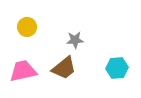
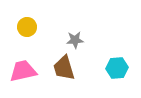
brown trapezoid: rotated 112 degrees clockwise
